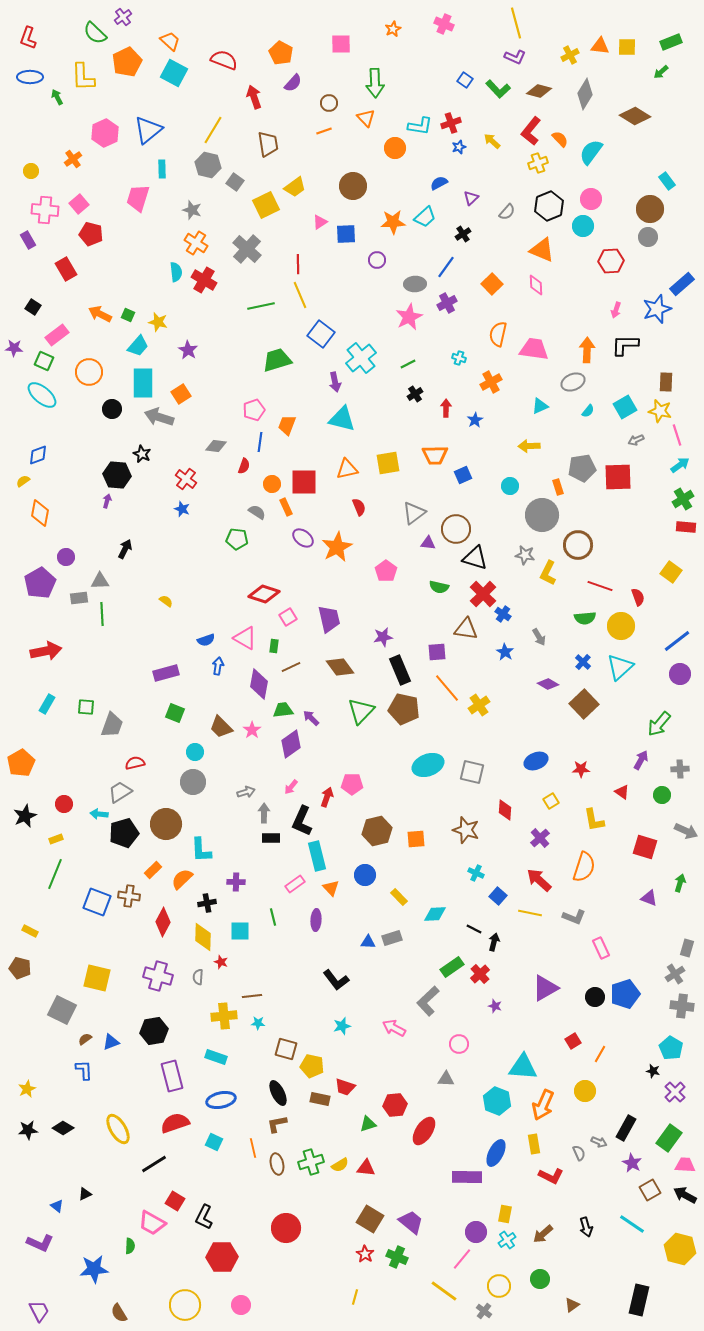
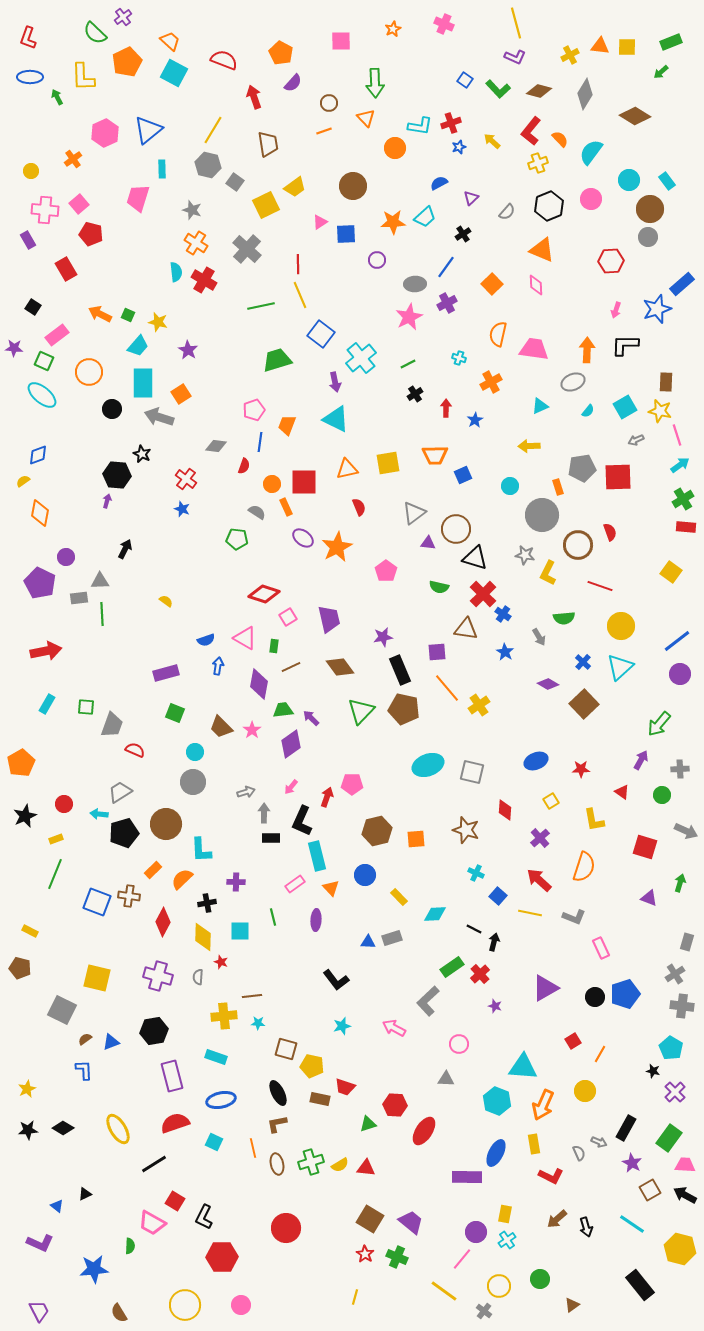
pink square at (341, 44): moved 3 px up
cyan circle at (583, 226): moved 46 px right, 46 px up
cyan triangle at (342, 419): moved 6 px left; rotated 12 degrees clockwise
purple pentagon at (40, 583): rotated 16 degrees counterclockwise
red semicircle at (638, 597): moved 28 px left, 65 px up
green semicircle at (585, 618): moved 21 px left
red semicircle at (135, 763): moved 13 px up; rotated 36 degrees clockwise
gray rectangle at (687, 948): moved 6 px up
red hexagon at (395, 1105): rotated 10 degrees clockwise
brown arrow at (543, 1234): moved 14 px right, 15 px up
black rectangle at (639, 1300): moved 1 px right, 15 px up; rotated 52 degrees counterclockwise
